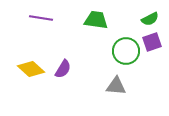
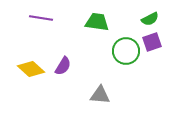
green trapezoid: moved 1 px right, 2 px down
purple semicircle: moved 3 px up
gray triangle: moved 16 px left, 9 px down
